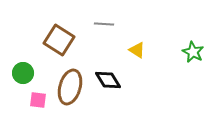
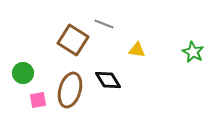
gray line: rotated 18 degrees clockwise
brown square: moved 14 px right
yellow triangle: rotated 24 degrees counterclockwise
brown ellipse: moved 3 px down
pink square: rotated 18 degrees counterclockwise
